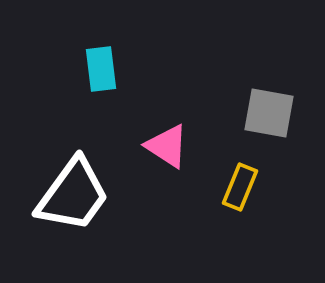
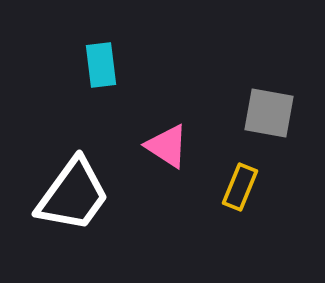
cyan rectangle: moved 4 px up
